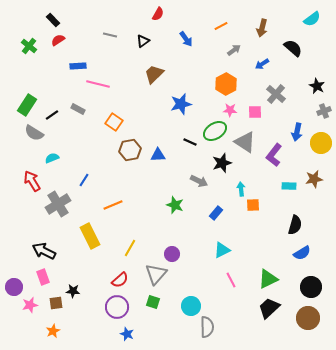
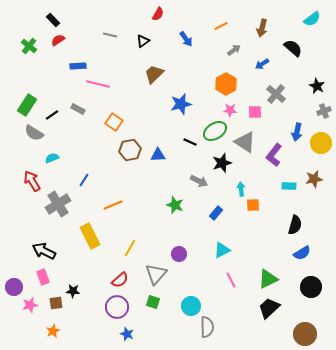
purple circle at (172, 254): moved 7 px right
brown circle at (308, 318): moved 3 px left, 16 px down
